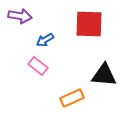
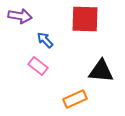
red square: moved 4 px left, 5 px up
blue arrow: rotated 78 degrees clockwise
black triangle: moved 3 px left, 4 px up
orange rectangle: moved 3 px right, 1 px down
